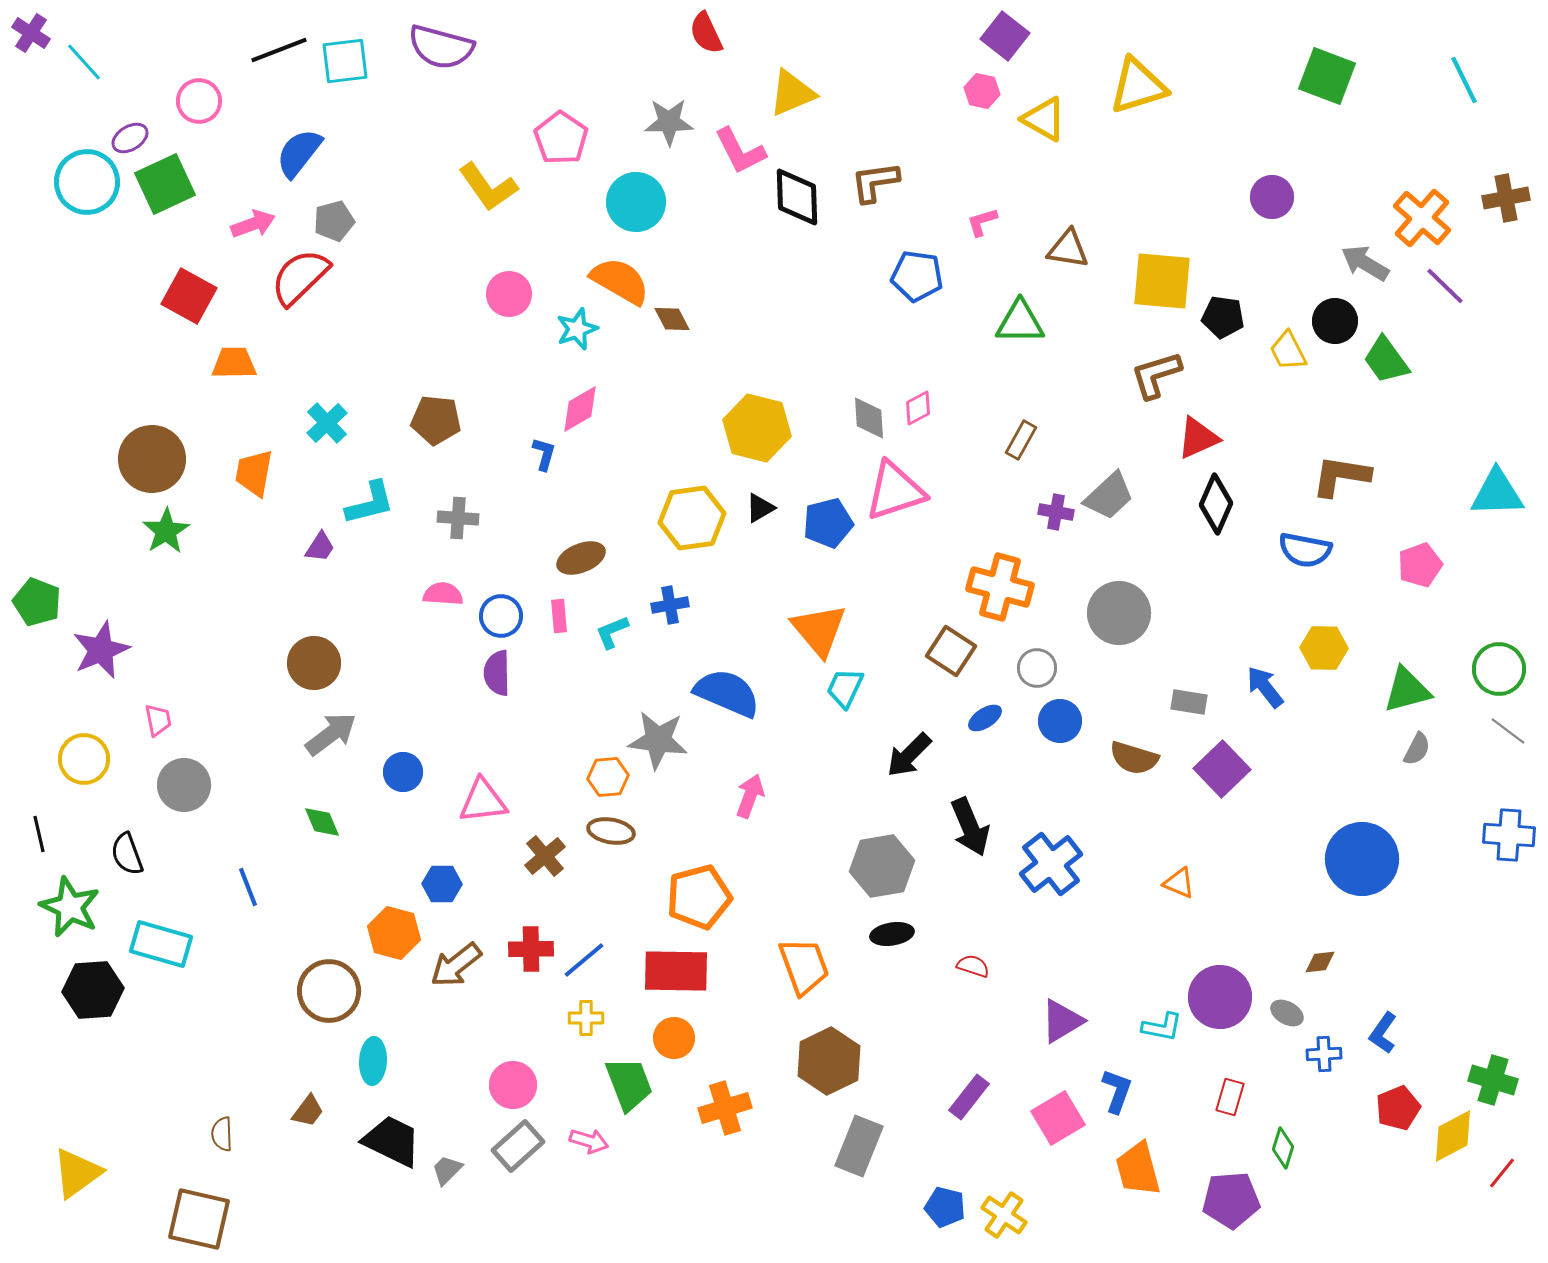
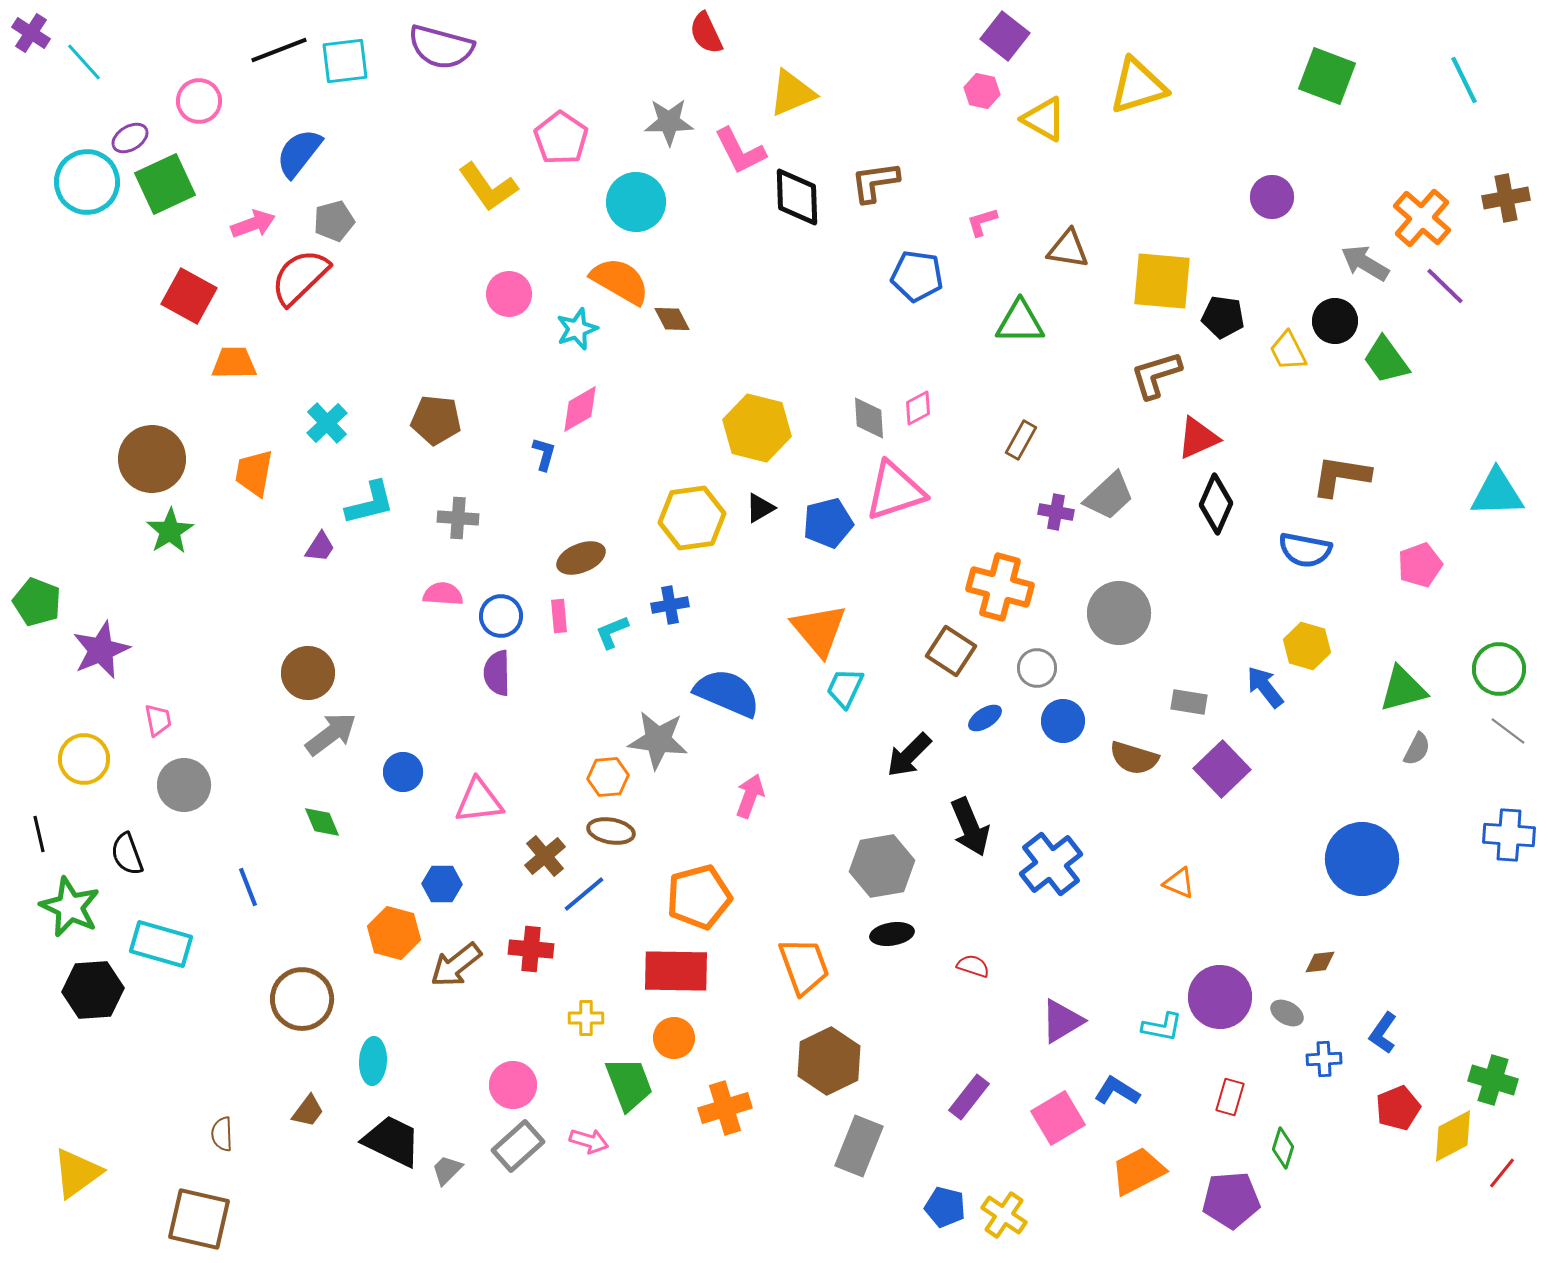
green star at (166, 531): moved 4 px right
yellow hexagon at (1324, 648): moved 17 px left, 2 px up; rotated 15 degrees clockwise
brown circle at (314, 663): moved 6 px left, 10 px down
green triangle at (1407, 690): moved 4 px left, 1 px up
blue circle at (1060, 721): moved 3 px right
pink triangle at (483, 801): moved 4 px left
red cross at (531, 949): rotated 6 degrees clockwise
blue line at (584, 960): moved 66 px up
brown circle at (329, 991): moved 27 px left, 8 px down
blue cross at (1324, 1054): moved 5 px down
blue L-shape at (1117, 1091): rotated 78 degrees counterclockwise
orange trapezoid at (1138, 1169): moved 2 px down; rotated 78 degrees clockwise
